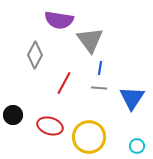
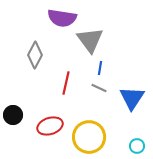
purple semicircle: moved 3 px right, 2 px up
red line: moved 2 px right; rotated 15 degrees counterclockwise
gray line: rotated 21 degrees clockwise
red ellipse: rotated 35 degrees counterclockwise
